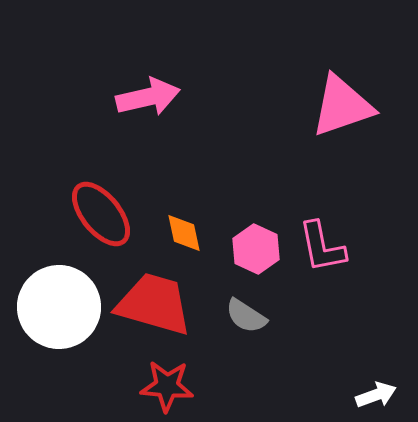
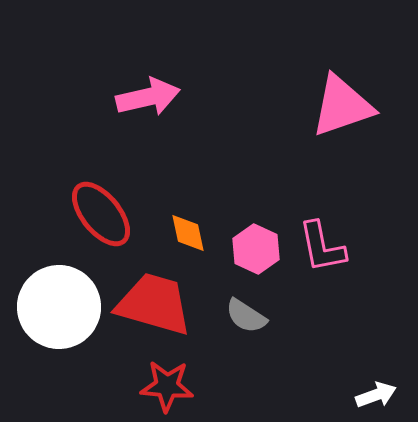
orange diamond: moved 4 px right
